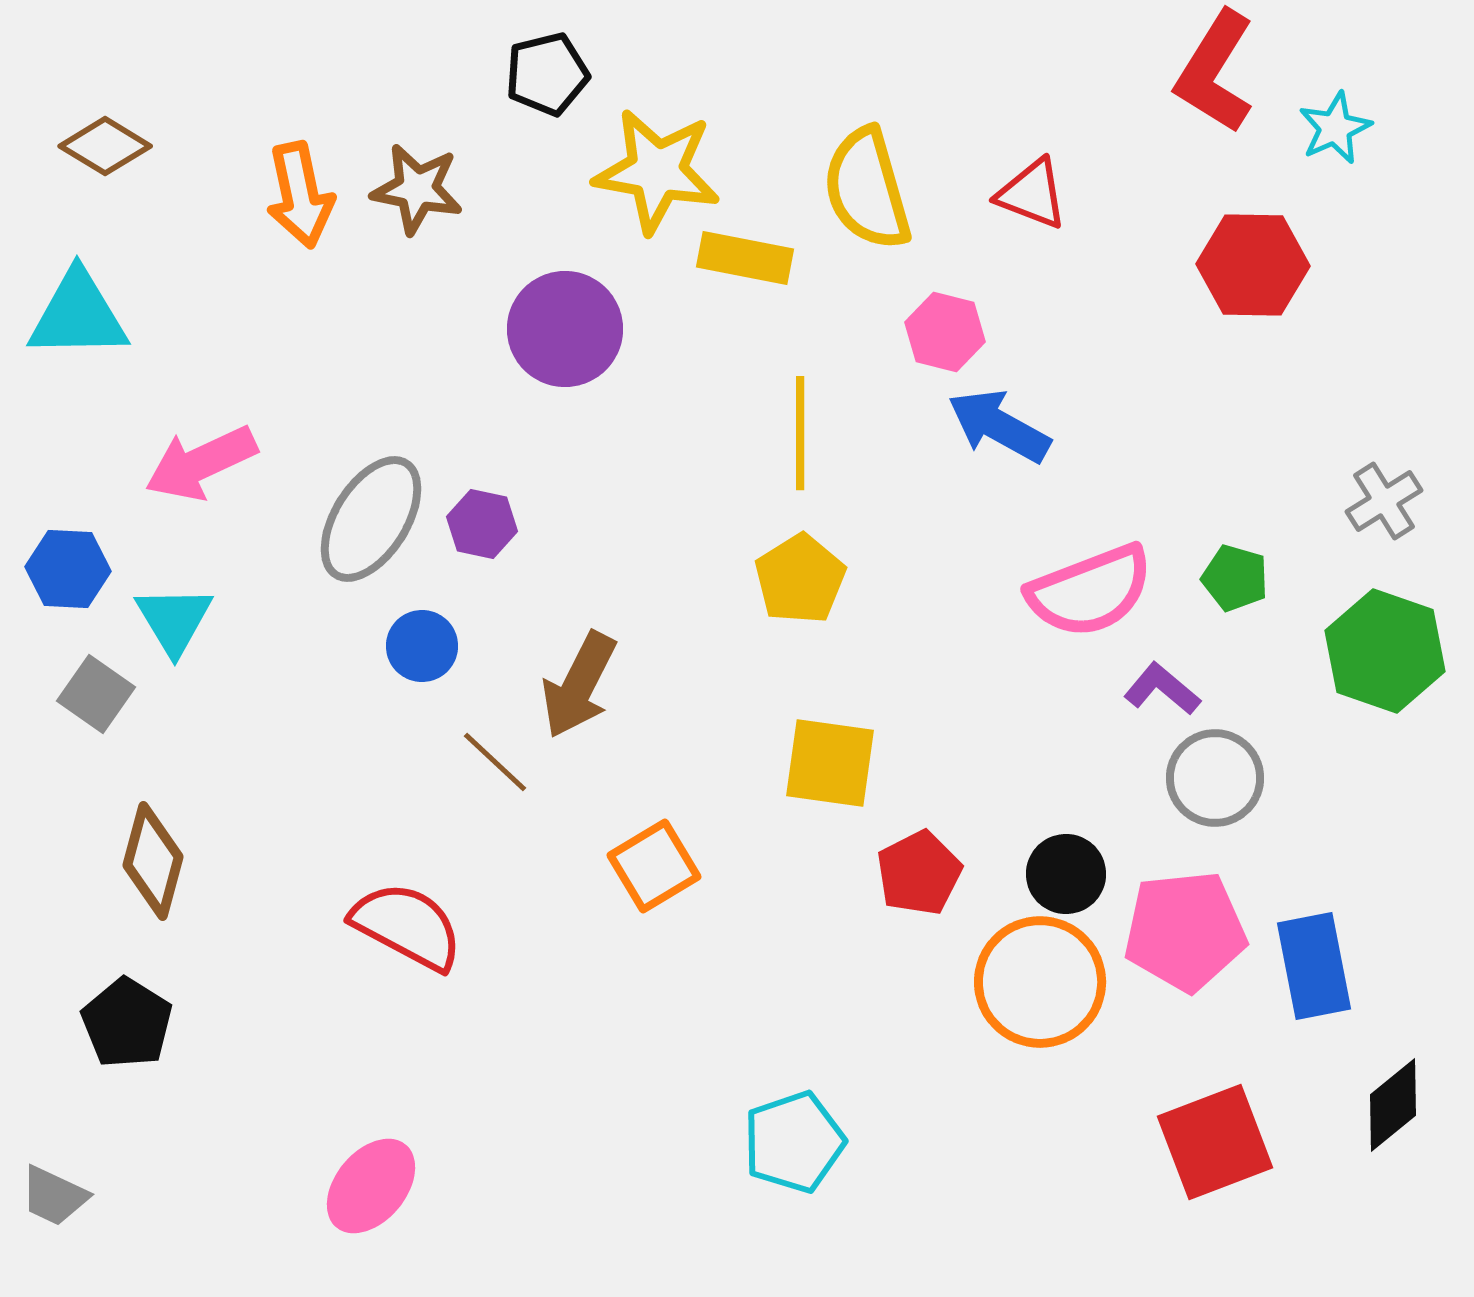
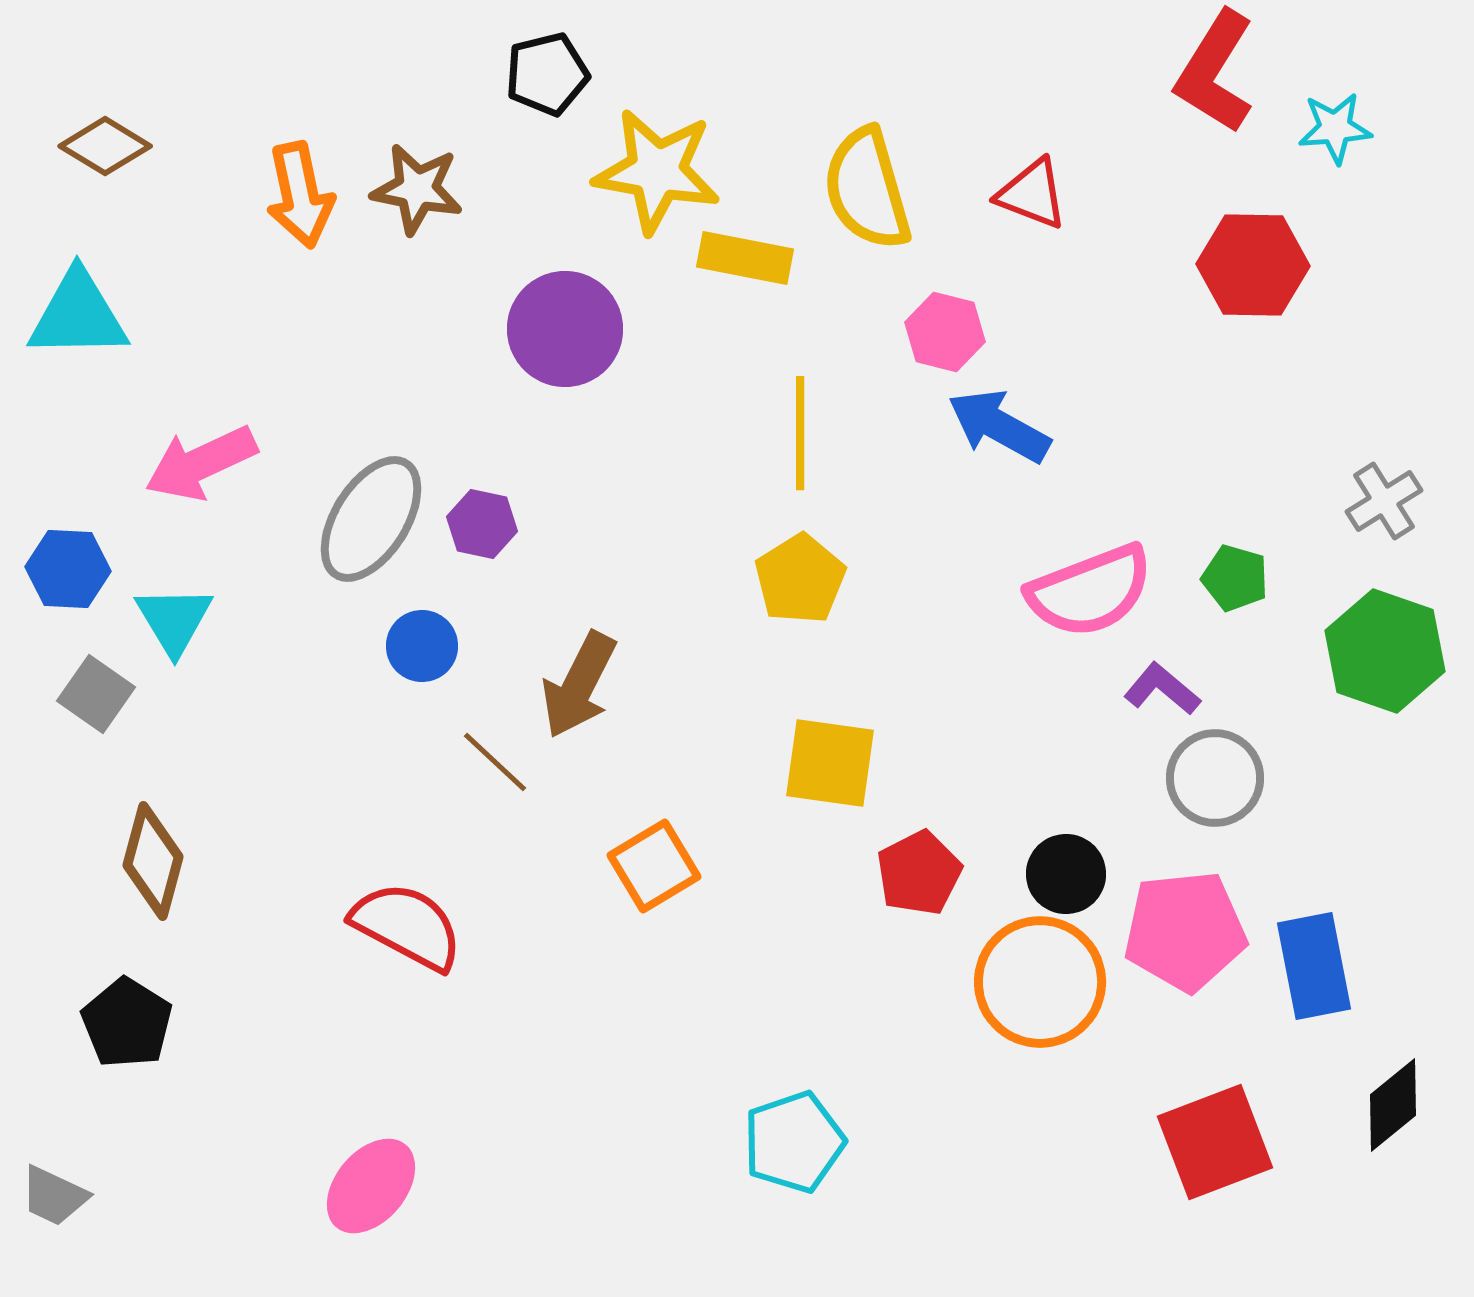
cyan star at (1335, 128): rotated 20 degrees clockwise
